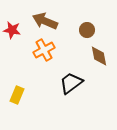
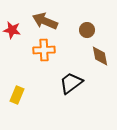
orange cross: rotated 25 degrees clockwise
brown diamond: moved 1 px right
